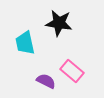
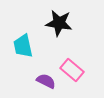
cyan trapezoid: moved 2 px left, 3 px down
pink rectangle: moved 1 px up
